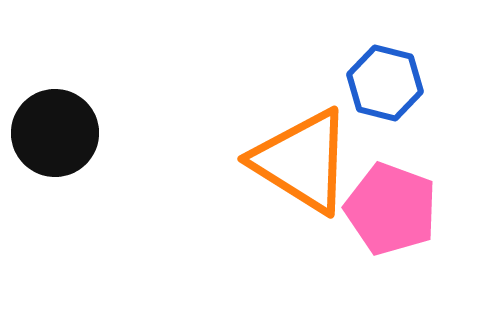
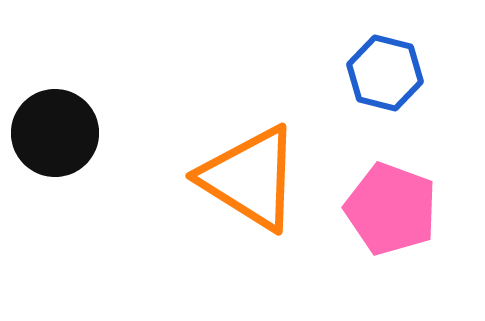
blue hexagon: moved 10 px up
orange triangle: moved 52 px left, 17 px down
